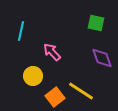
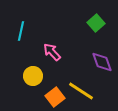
green square: rotated 36 degrees clockwise
purple diamond: moved 4 px down
